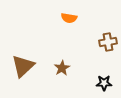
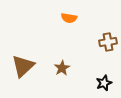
black star: rotated 21 degrees counterclockwise
